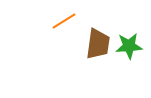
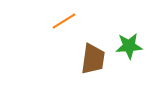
brown trapezoid: moved 5 px left, 15 px down
